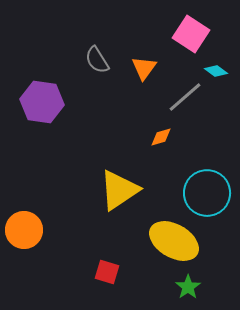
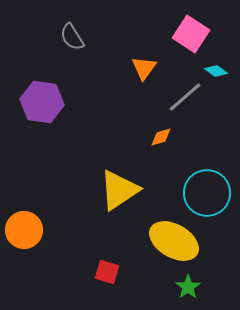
gray semicircle: moved 25 px left, 23 px up
